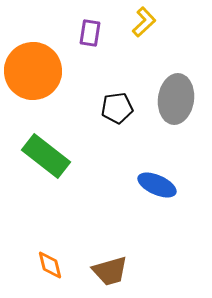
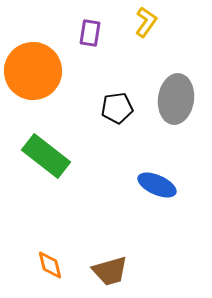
yellow L-shape: moved 2 px right; rotated 12 degrees counterclockwise
